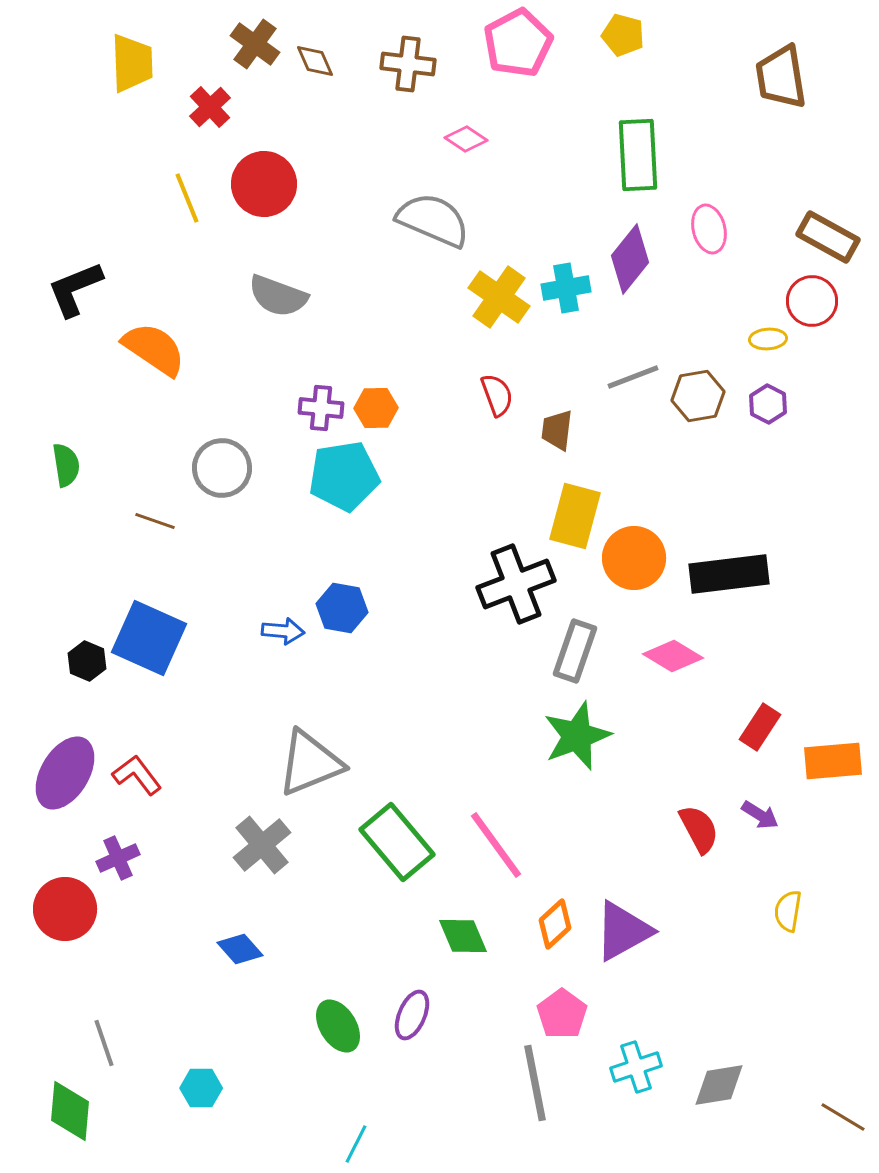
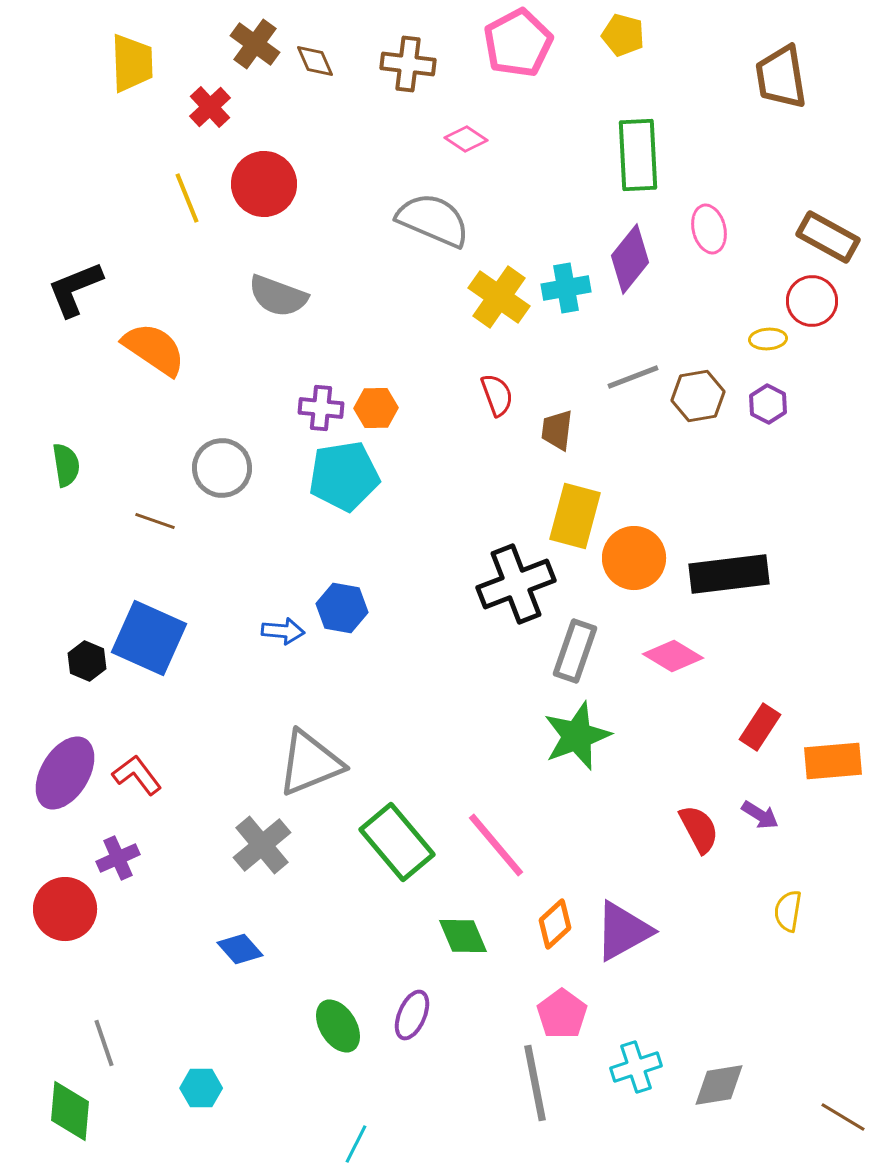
pink line at (496, 845): rotated 4 degrees counterclockwise
